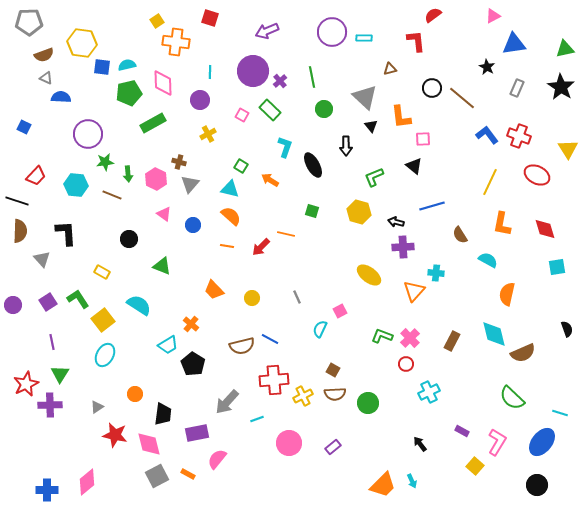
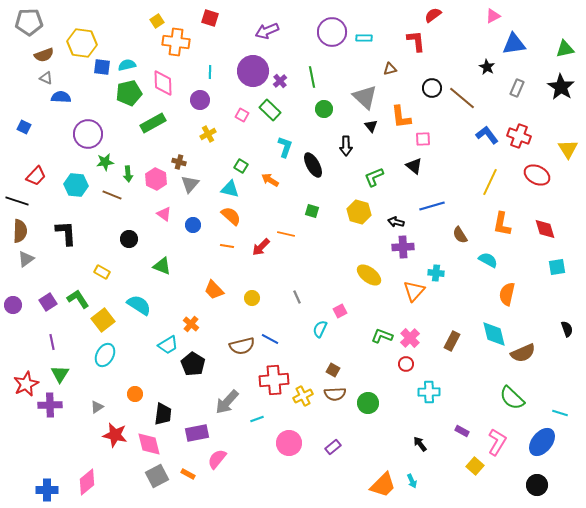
gray triangle at (42, 259): moved 16 px left; rotated 36 degrees clockwise
cyan cross at (429, 392): rotated 25 degrees clockwise
